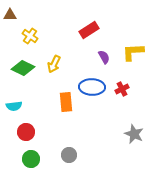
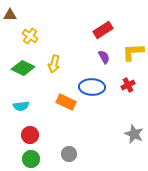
red rectangle: moved 14 px right
yellow arrow: rotated 12 degrees counterclockwise
red cross: moved 6 px right, 4 px up
orange rectangle: rotated 60 degrees counterclockwise
cyan semicircle: moved 7 px right
red circle: moved 4 px right, 3 px down
gray circle: moved 1 px up
